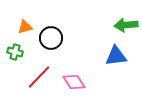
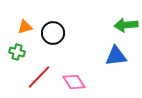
black circle: moved 2 px right, 5 px up
green cross: moved 2 px right
